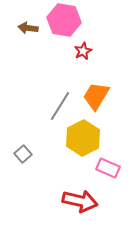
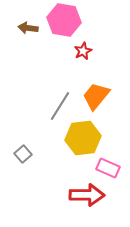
orange trapezoid: rotated 8 degrees clockwise
yellow hexagon: rotated 20 degrees clockwise
red arrow: moved 7 px right, 6 px up; rotated 12 degrees counterclockwise
